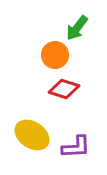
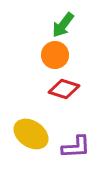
green arrow: moved 14 px left, 3 px up
yellow ellipse: moved 1 px left, 1 px up
